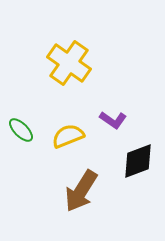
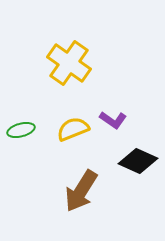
green ellipse: rotated 60 degrees counterclockwise
yellow semicircle: moved 5 px right, 7 px up
black diamond: rotated 45 degrees clockwise
